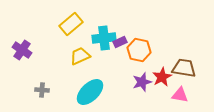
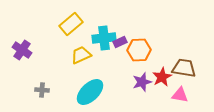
orange hexagon: rotated 15 degrees counterclockwise
yellow trapezoid: moved 1 px right, 1 px up
